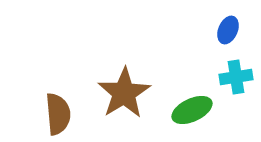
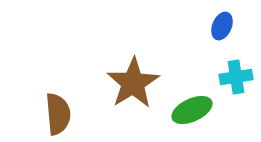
blue ellipse: moved 6 px left, 4 px up
brown star: moved 9 px right, 10 px up
